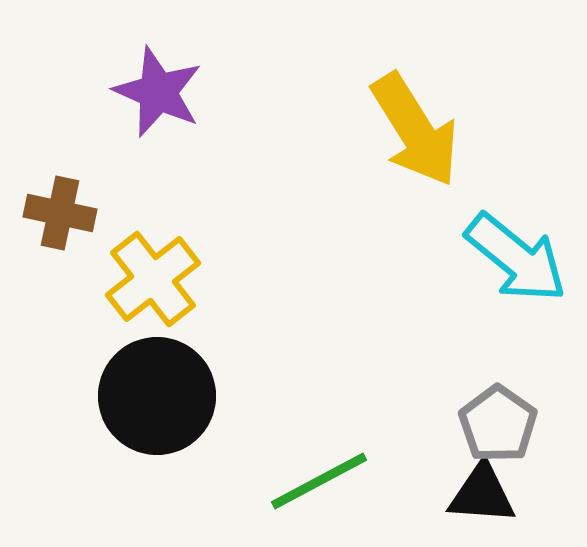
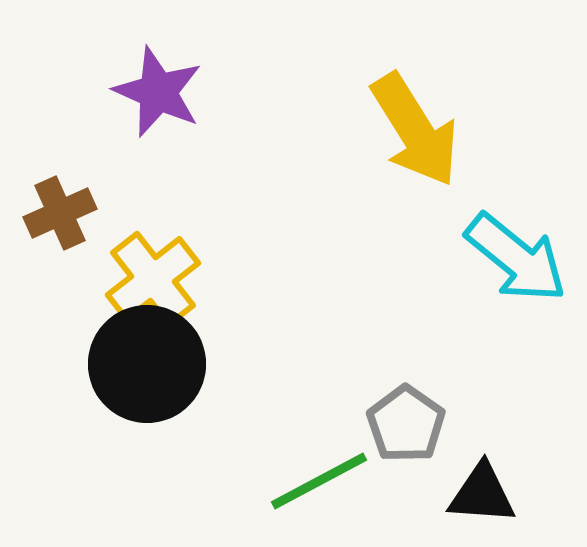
brown cross: rotated 36 degrees counterclockwise
black circle: moved 10 px left, 32 px up
gray pentagon: moved 92 px left
